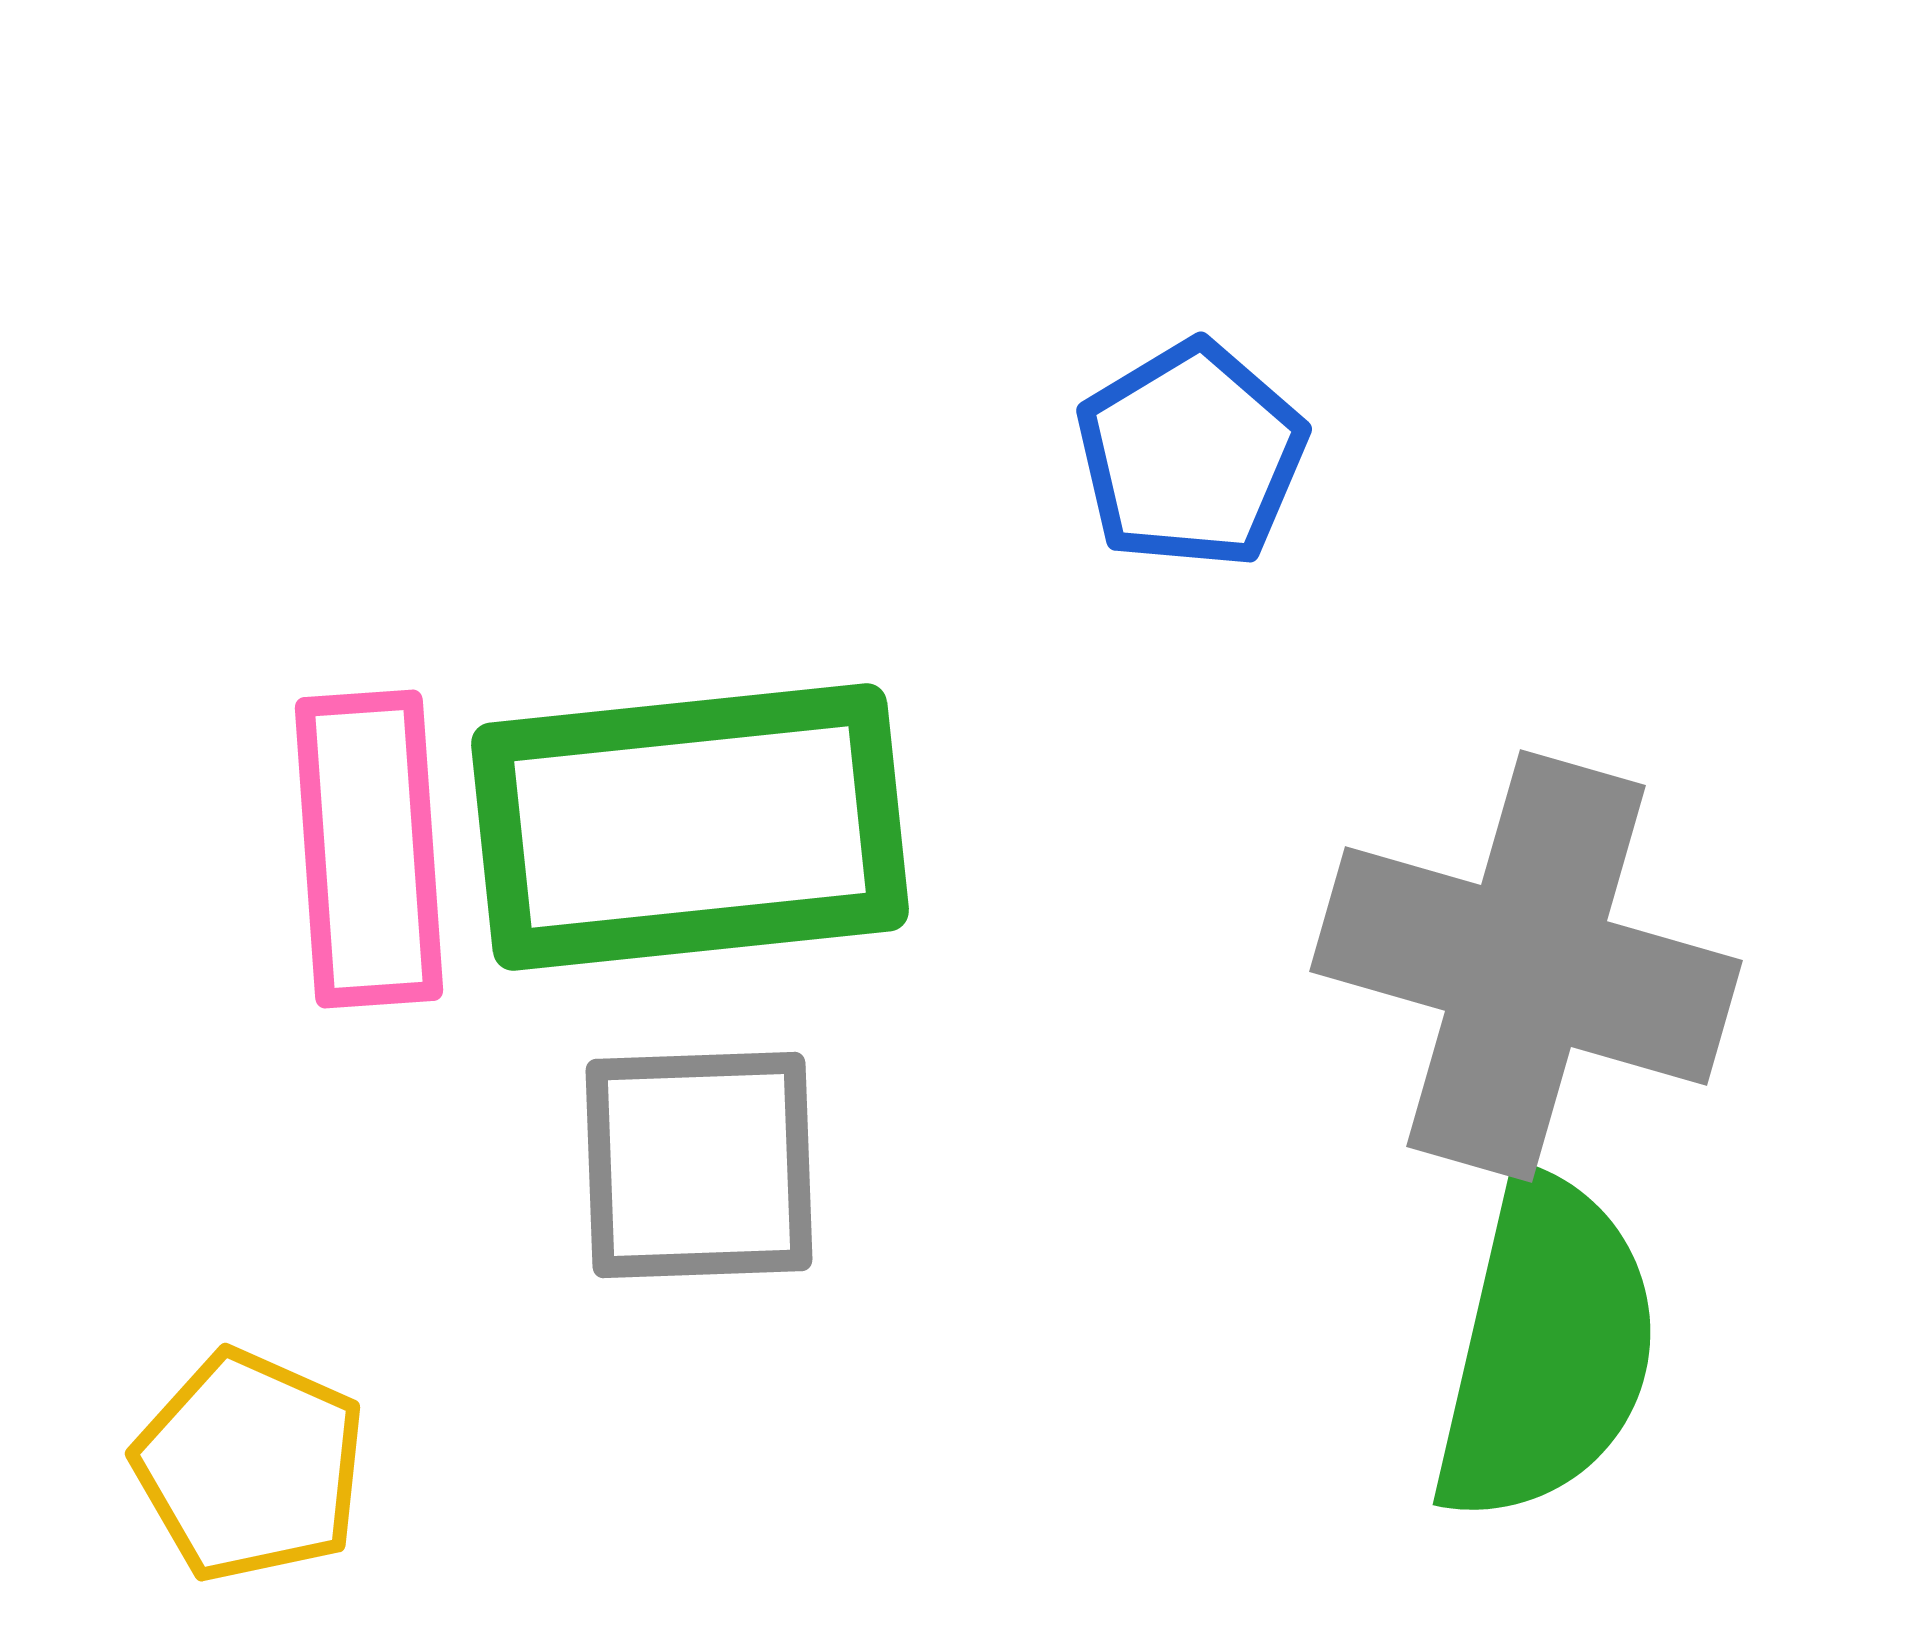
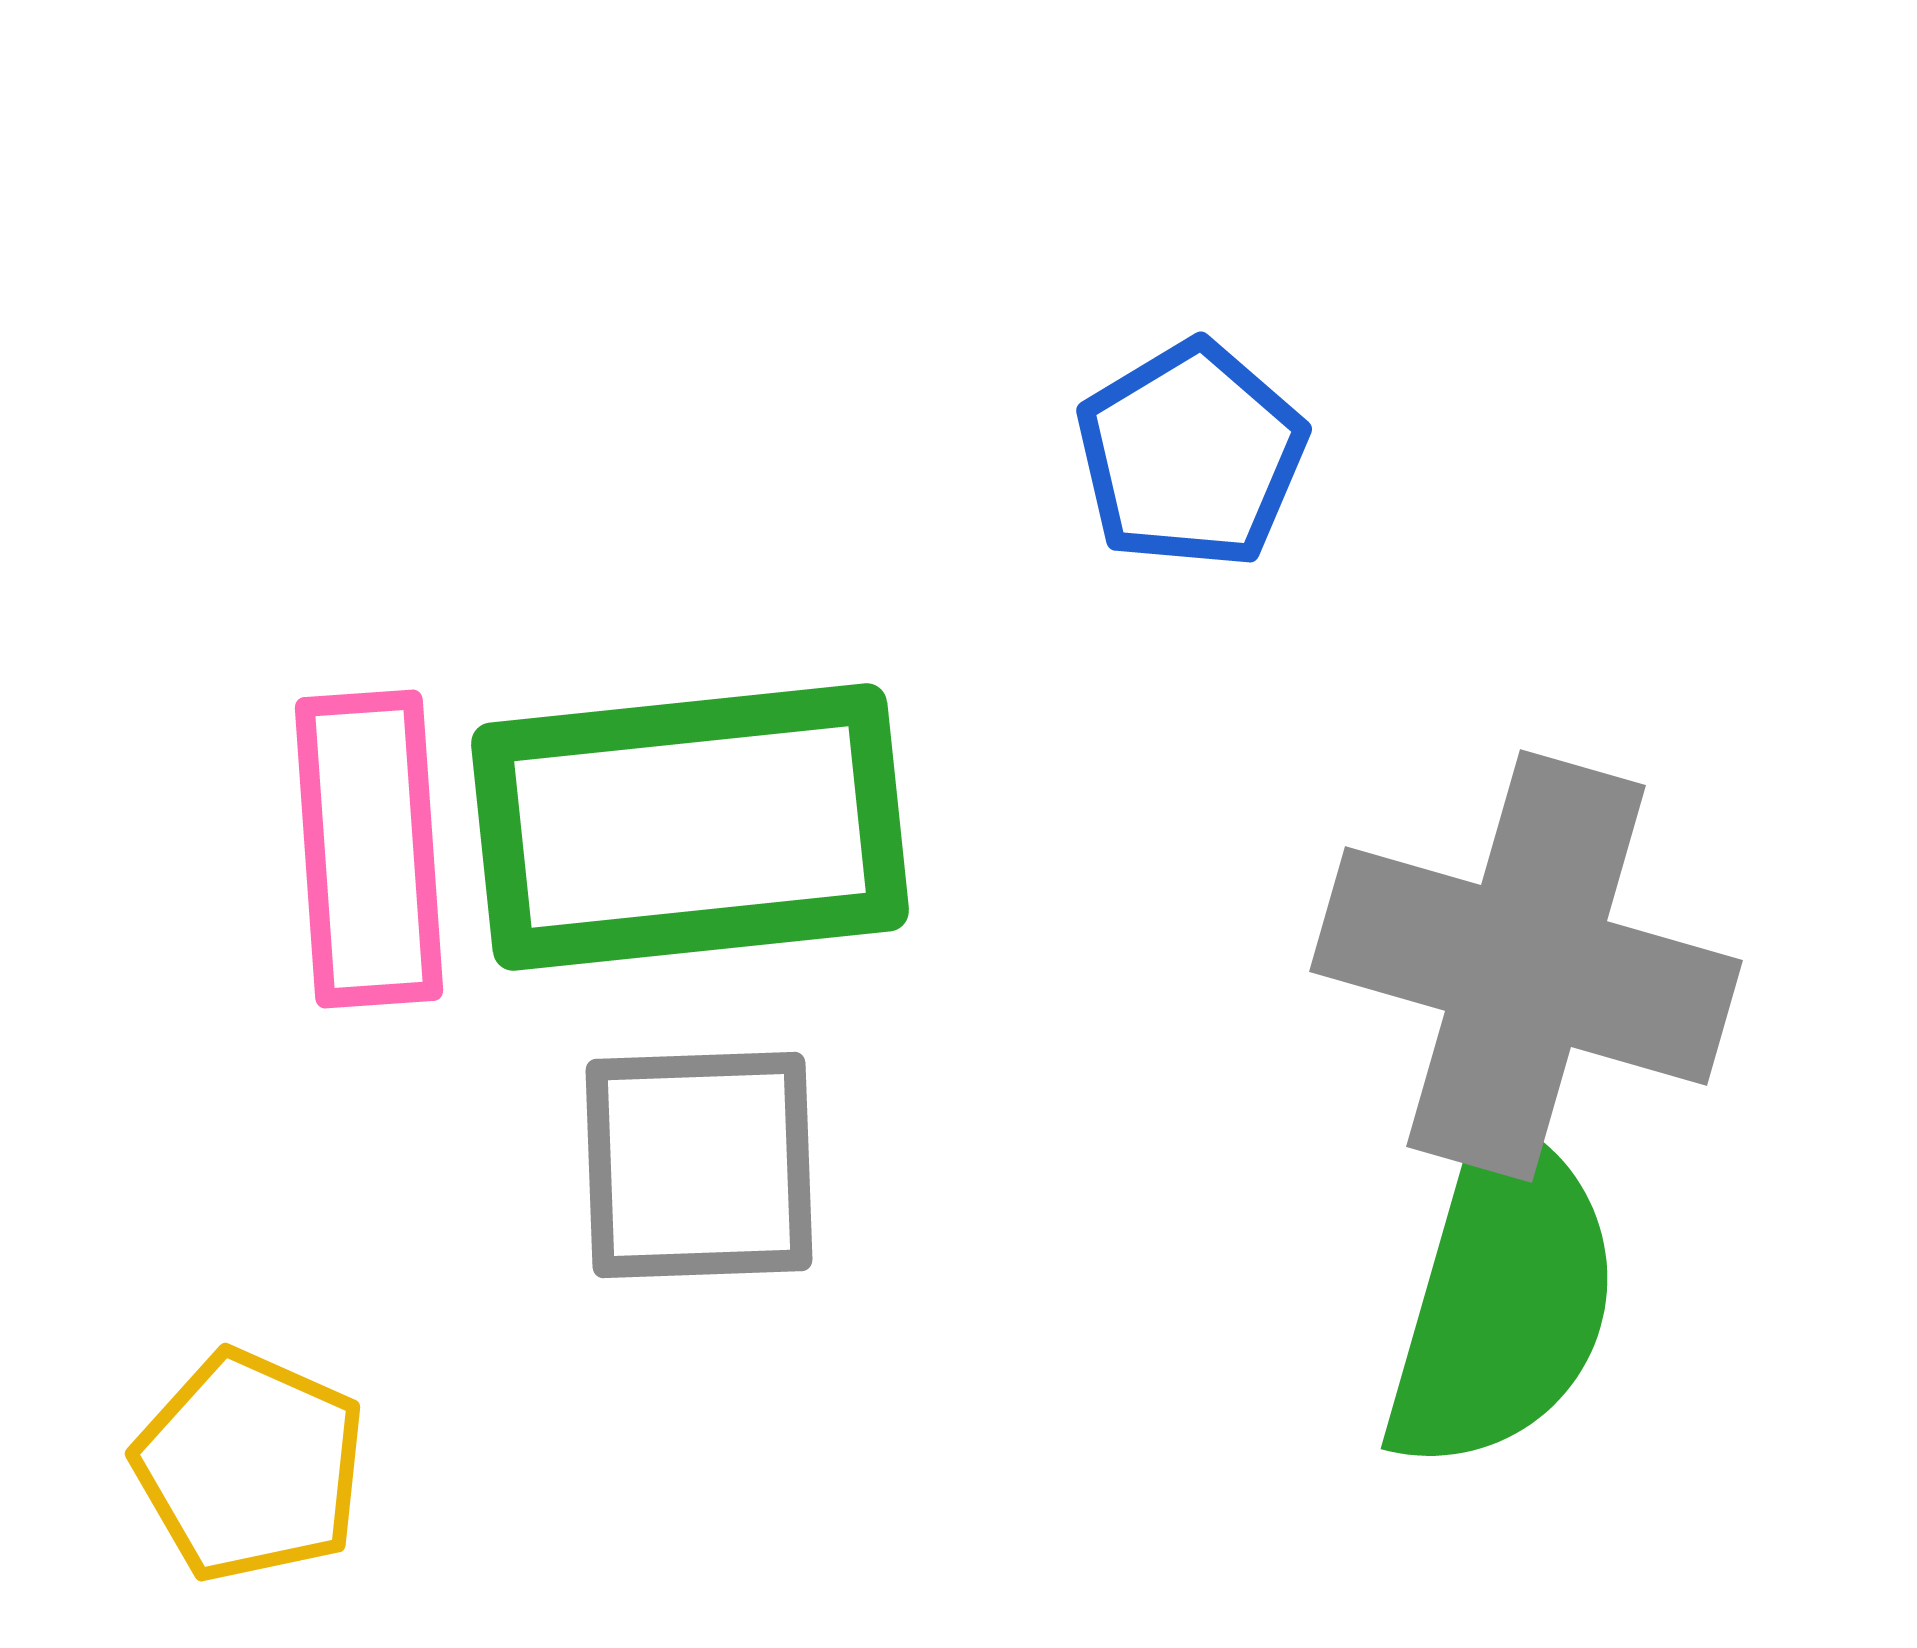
green semicircle: moved 44 px left, 50 px up; rotated 3 degrees clockwise
